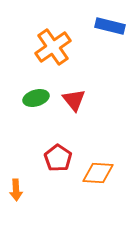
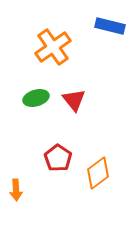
orange diamond: rotated 40 degrees counterclockwise
